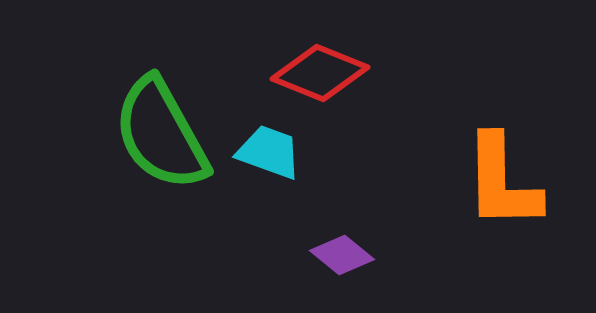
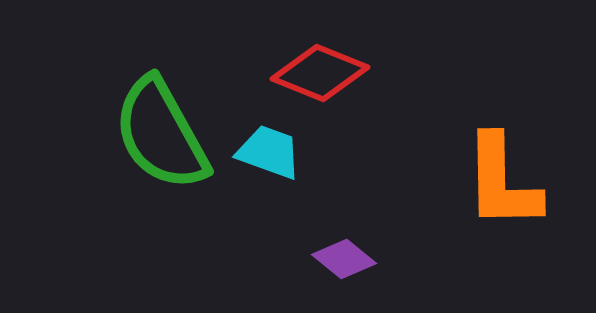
purple diamond: moved 2 px right, 4 px down
